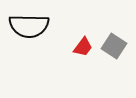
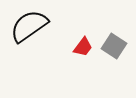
black semicircle: rotated 144 degrees clockwise
